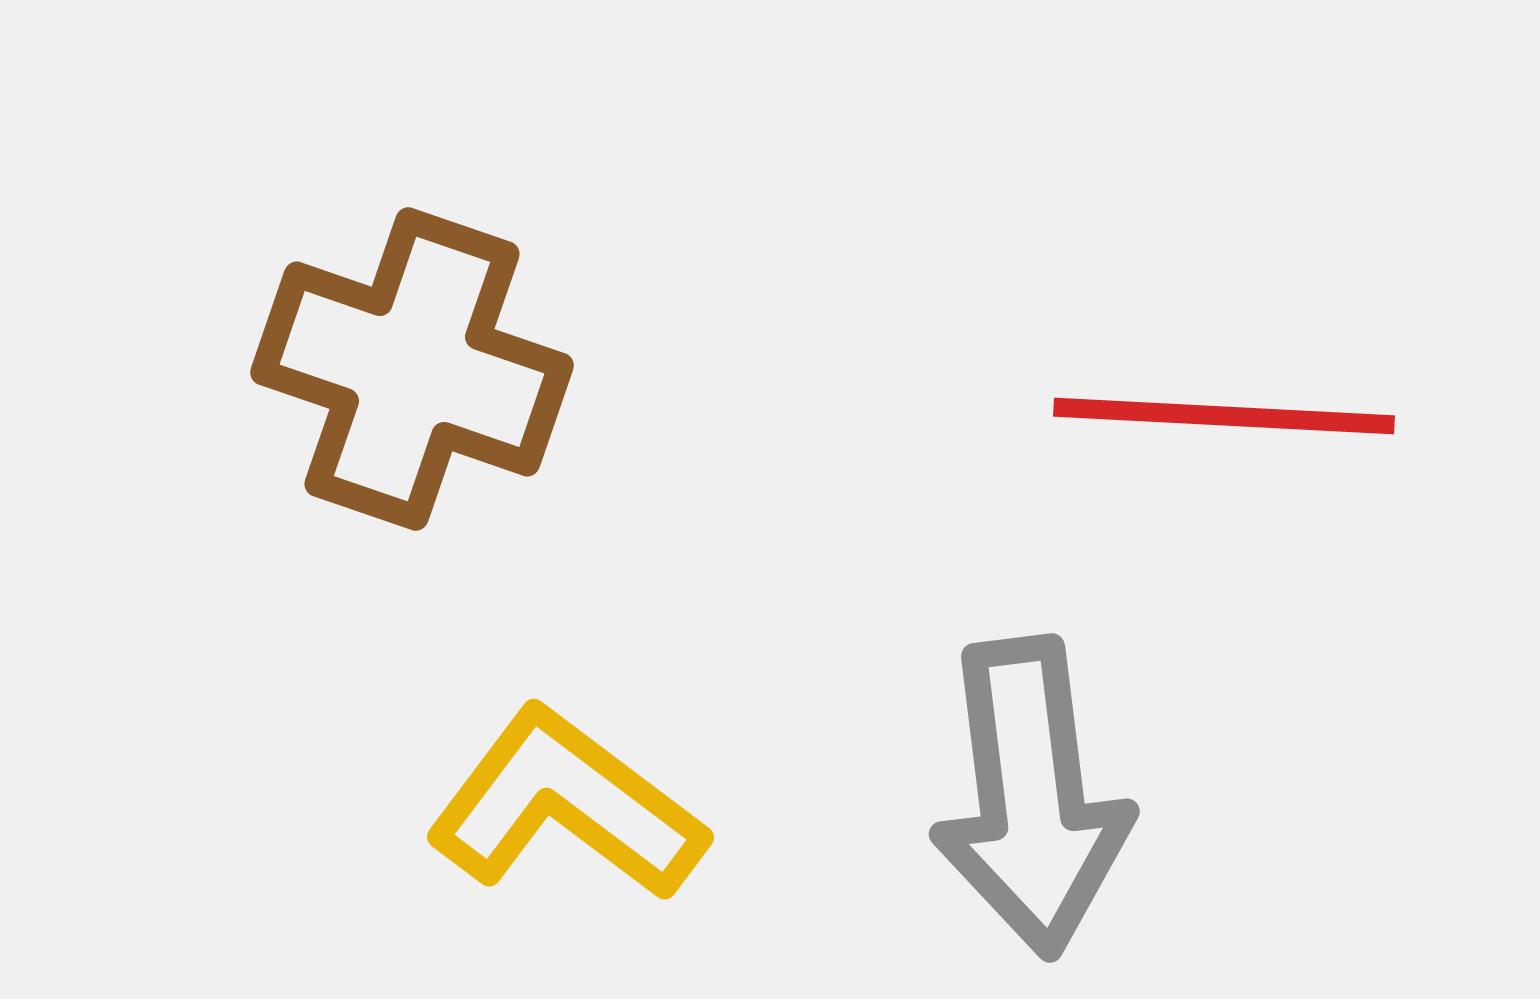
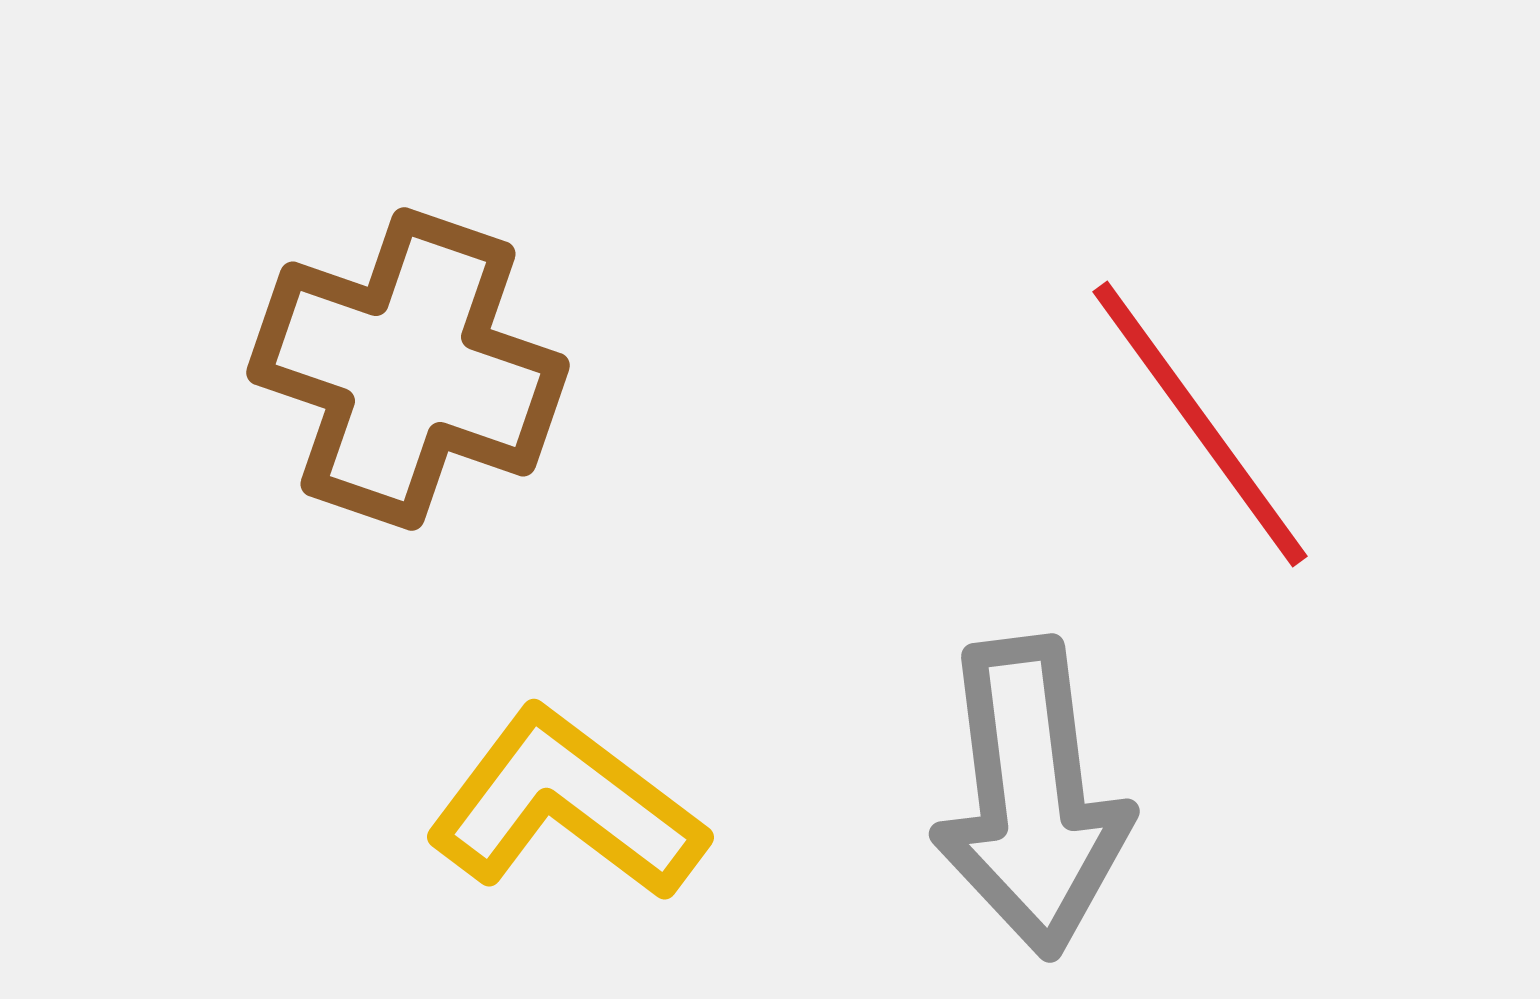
brown cross: moved 4 px left
red line: moved 24 px left, 8 px down; rotated 51 degrees clockwise
